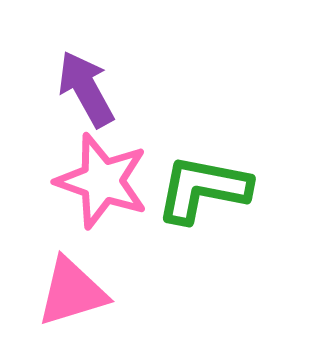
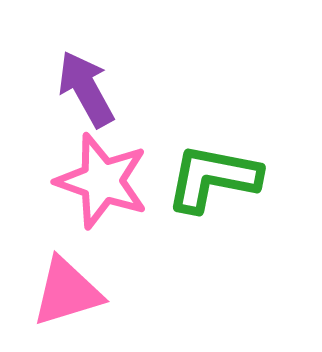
green L-shape: moved 10 px right, 11 px up
pink triangle: moved 5 px left
